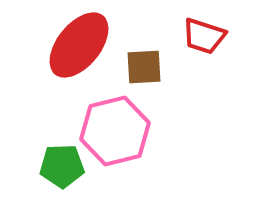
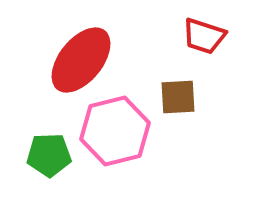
red ellipse: moved 2 px right, 15 px down
brown square: moved 34 px right, 30 px down
green pentagon: moved 13 px left, 11 px up
